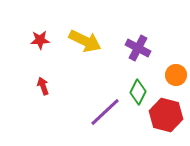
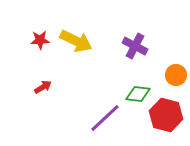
yellow arrow: moved 9 px left
purple cross: moved 3 px left, 2 px up
red arrow: moved 1 px down; rotated 78 degrees clockwise
green diamond: moved 2 px down; rotated 70 degrees clockwise
purple line: moved 6 px down
